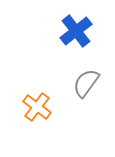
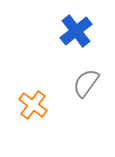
orange cross: moved 4 px left, 2 px up
